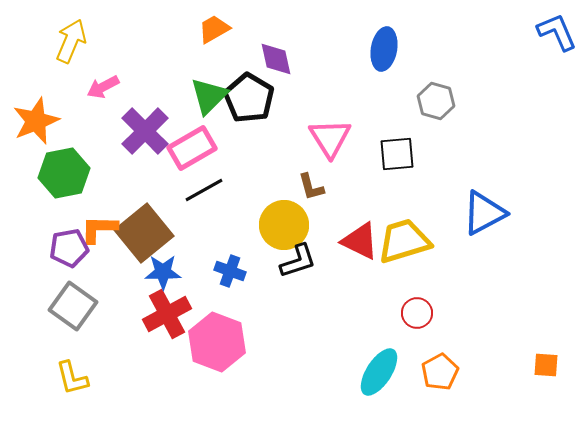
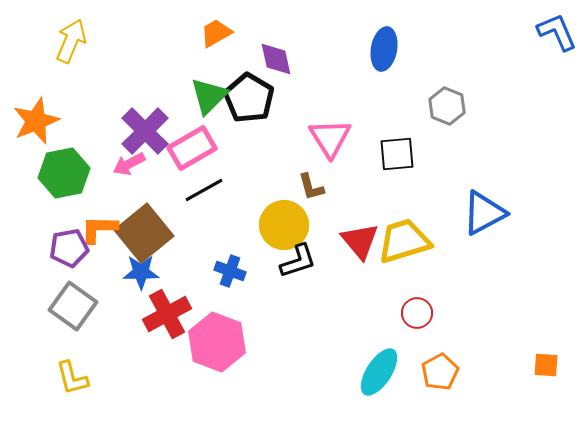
orange trapezoid: moved 2 px right, 4 px down
pink arrow: moved 26 px right, 77 px down
gray hexagon: moved 11 px right, 5 px down; rotated 6 degrees clockwise
red triangle: rotated 24 degrees clockwise
blue star: moved 22 px left
